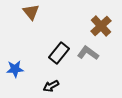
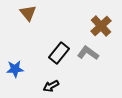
brown triangle: moved 3 px left, 1 px down
